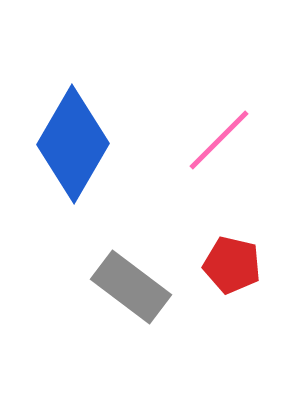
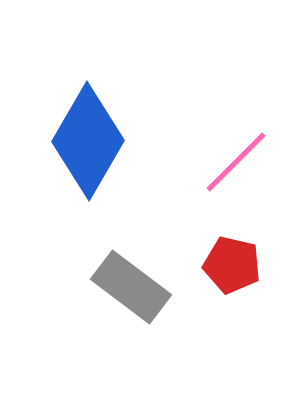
pink line: moved 17 px right, 22 px down
blue diamond: moved 15 px right, 3 px up
